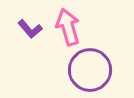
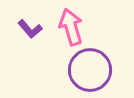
pink arrow: moved 3 px right
